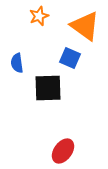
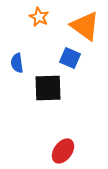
orange star: moved 1 px down; rotated 24 degrees counterclockwise
